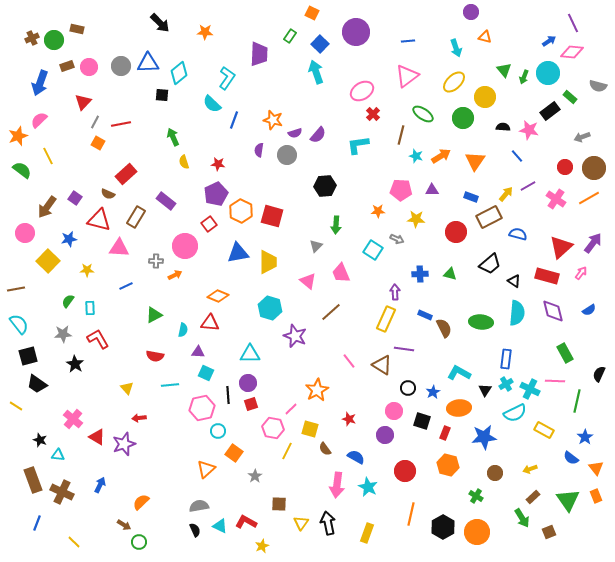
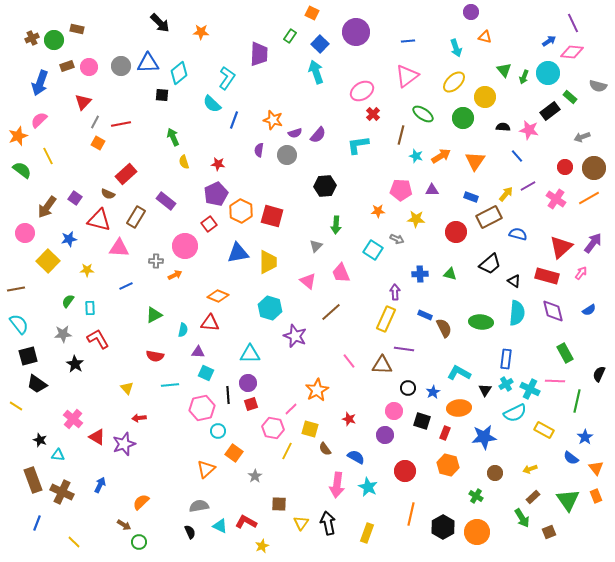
orange star at (205, 32): moved 4 px left
brown triangle at (382, 365): rotated 30 degrees counterclockwise
black semicircle at (195, 530): moved 5 px left, 2 px down
